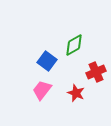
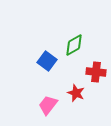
red cross: rotated 30 degrees clockwise
pink trapezoid: moved 6 px right, 15 px down
